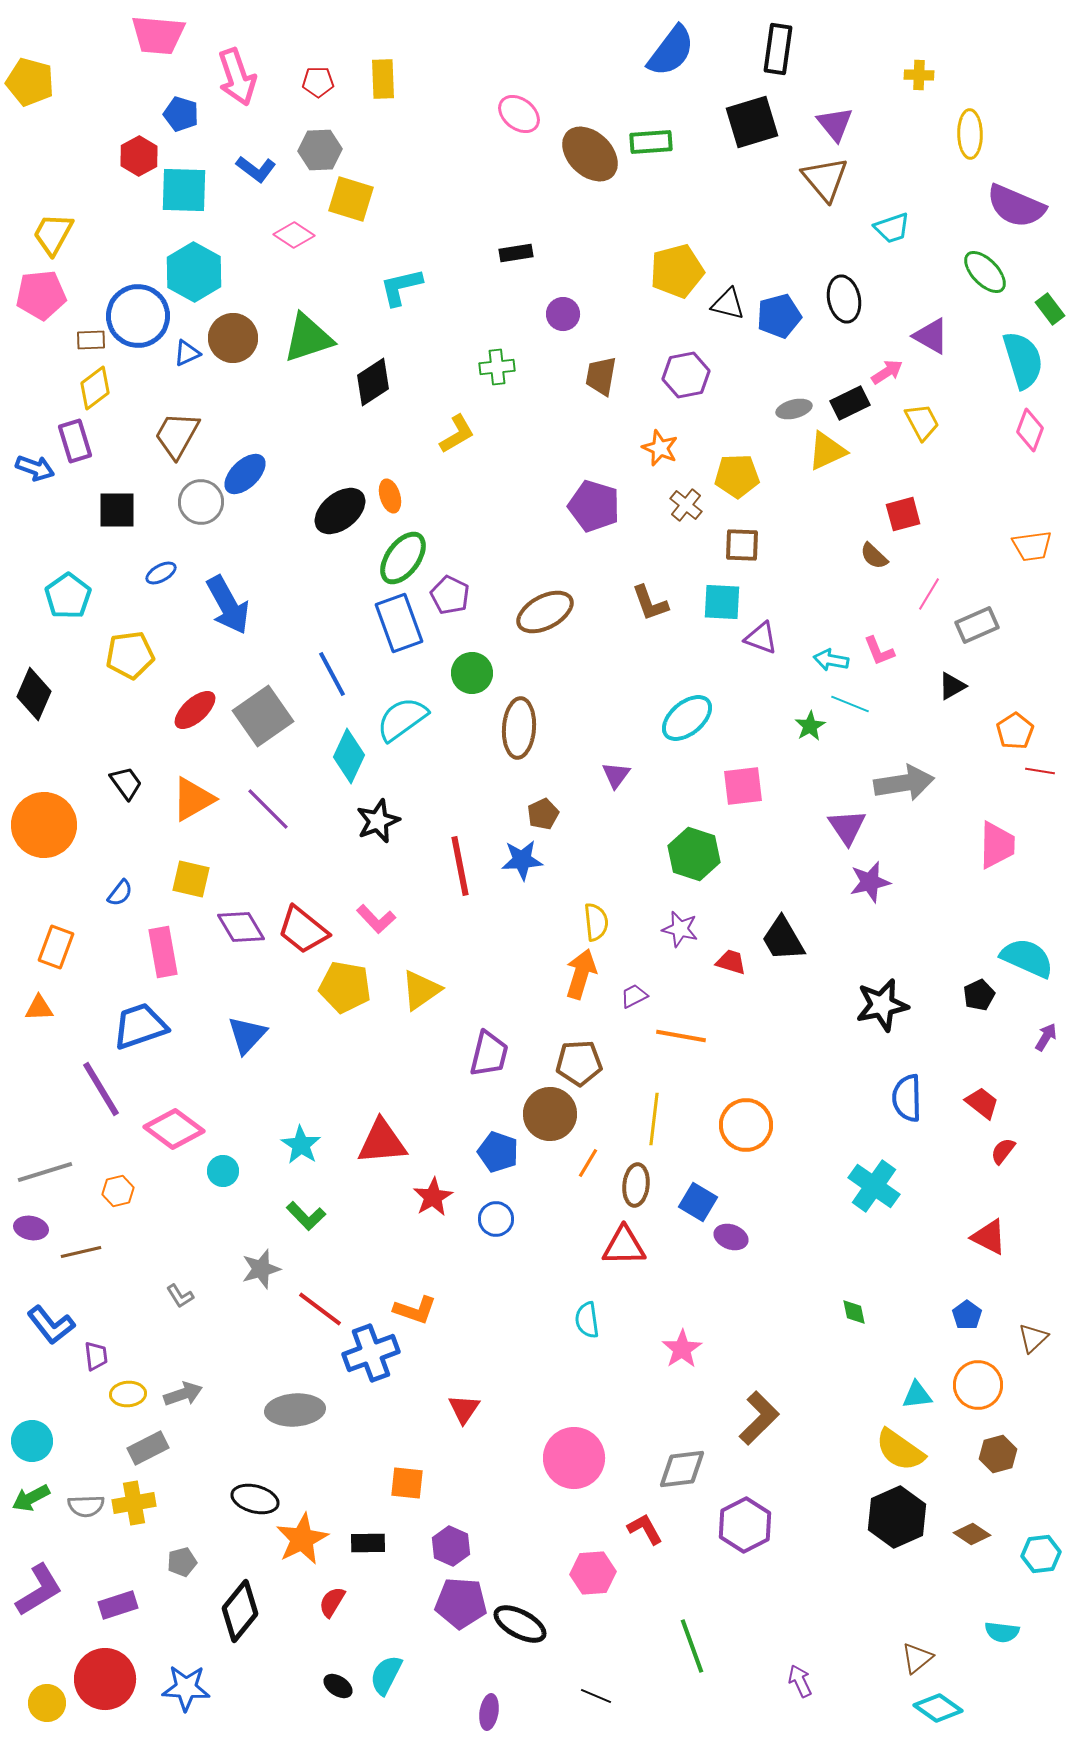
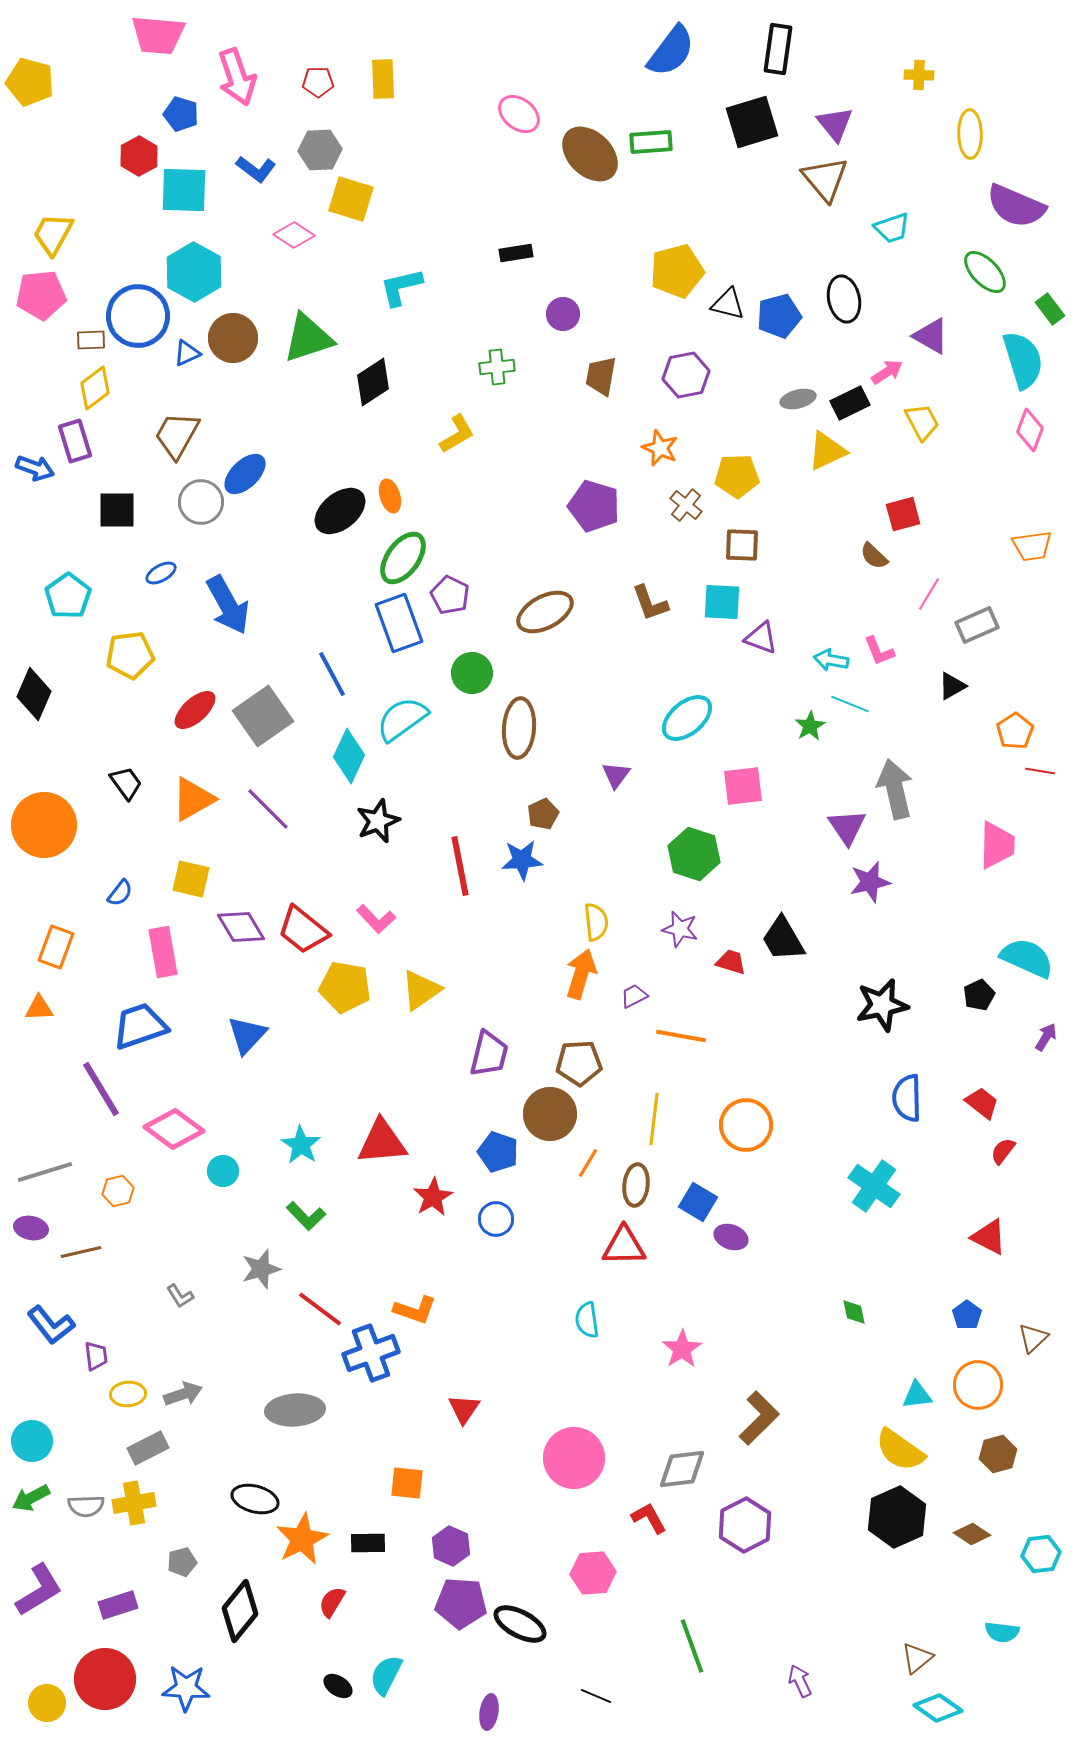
gray ellipse at (794, 409): moved 4 px right, 10 px up
gray arrow at (904, 783): moved 9 px left, 6 px down; rotated 94 degrees counterclockwise
red L-shape at (645, 1529): moved 4 px right, 11 px up
